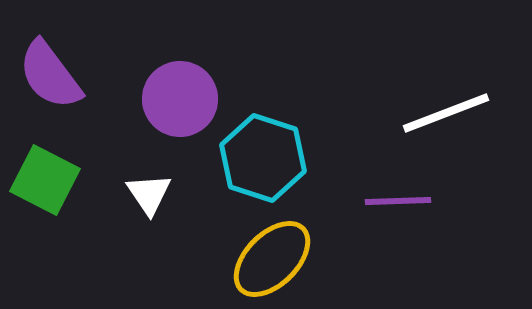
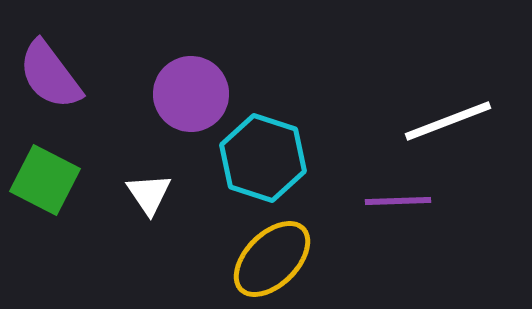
purple circle: moved 11 px right, 5 px up
white line: moved 2 px right, 8 px down
